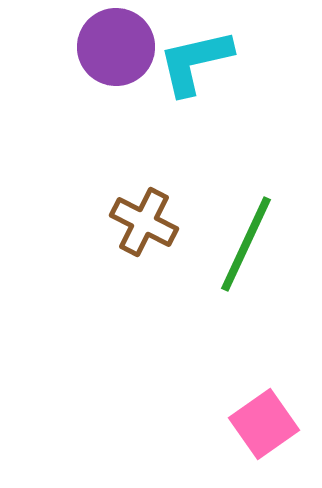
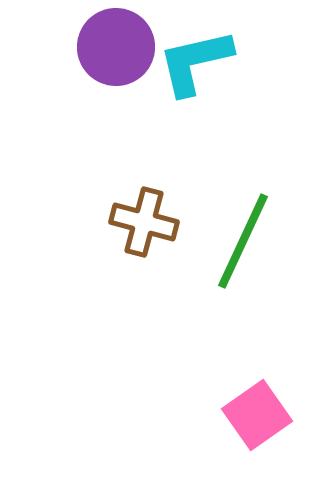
brown cross: rotated 12 degrees counterclockwise
green line: moved 3 px left, 3 px up
pink square: moved 7 px left, 9 px up
